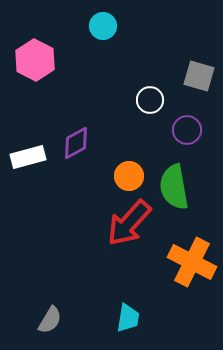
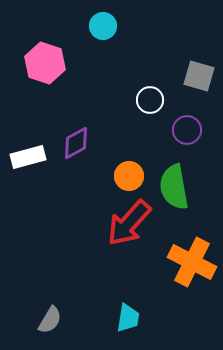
pink hexagon: moved 10 px right, 3 px down; rotated 9 degrees counterclockwise
